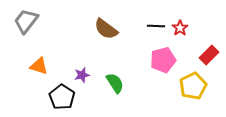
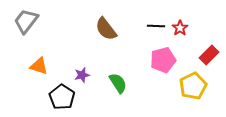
brown semicircle: rotated 15 degrees clockwise
green semicircle: moved 3 px right
